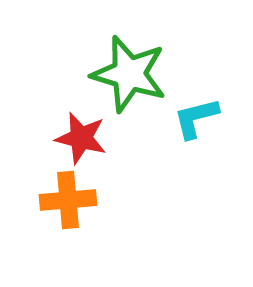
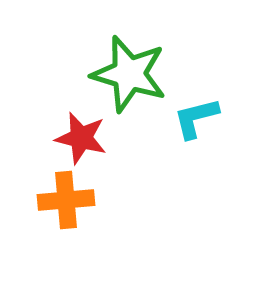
orange cross: moved 2 px left
